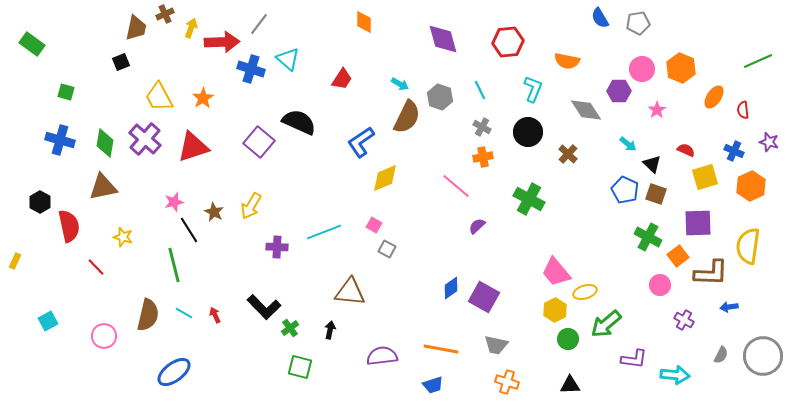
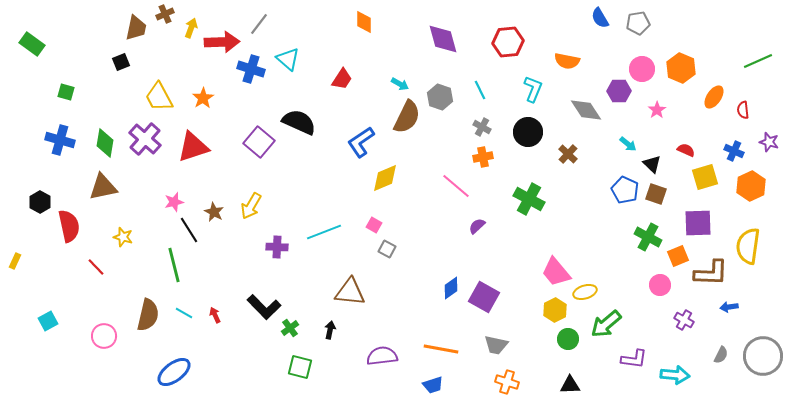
orange square at (678, 256): rotated 15 degrees clockwise
